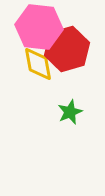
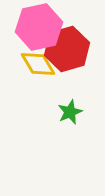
pink hexagon: rotated 18 degrees counterclockwise
yellow diamond: rotated 21 degrees counterclockwise
